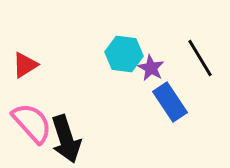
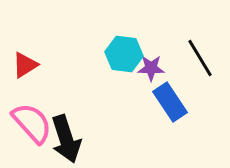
purple star: rotated 28 degrees counterclockwise
